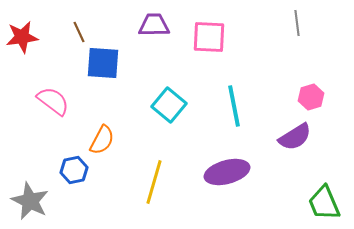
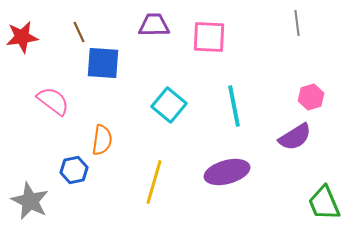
orange semicircle: rotated 20 degrees counterclockwise
